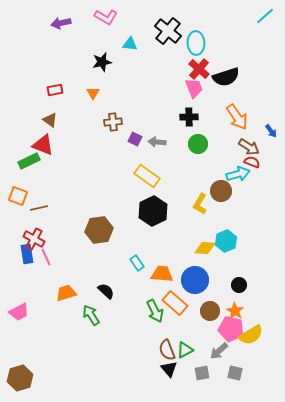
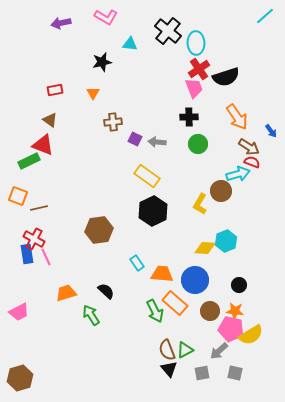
red cross at (199, 69): rotated 15 degrees clockwise
orange star at (235, 311): rotated 24 degrees counterclockwise
